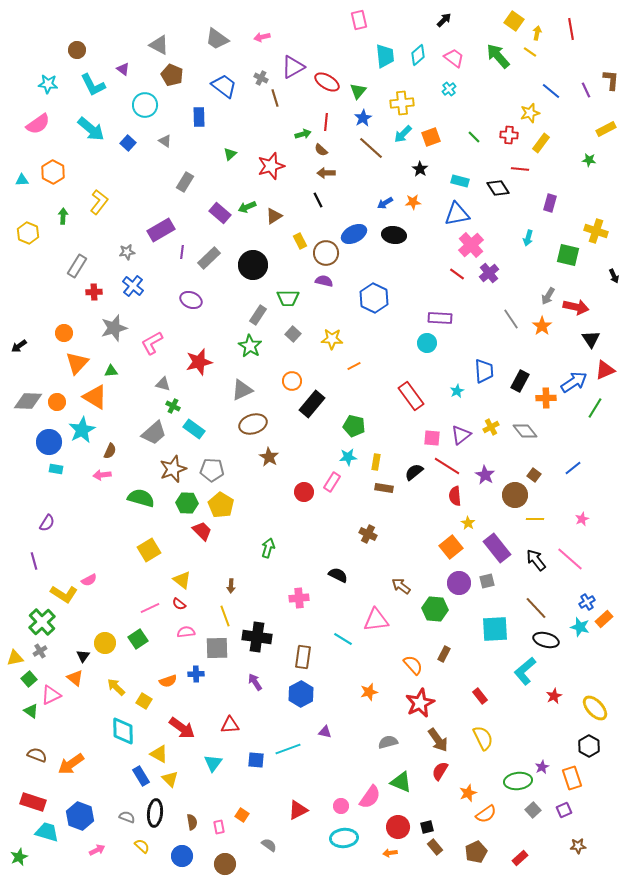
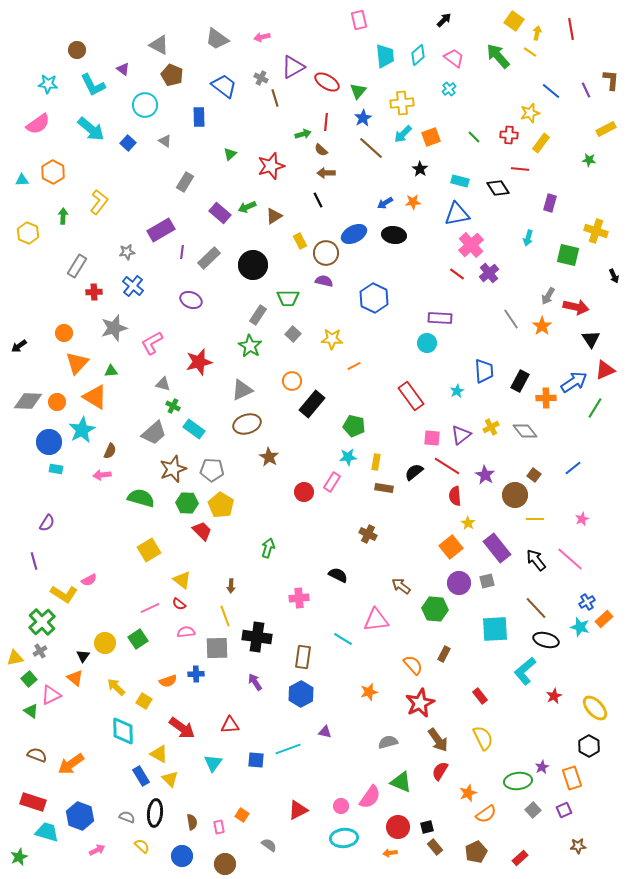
brown ellipse at (253, 424): moved 6 px left
